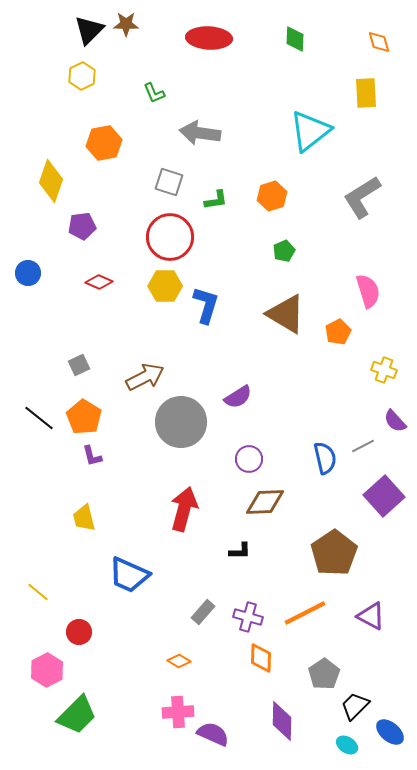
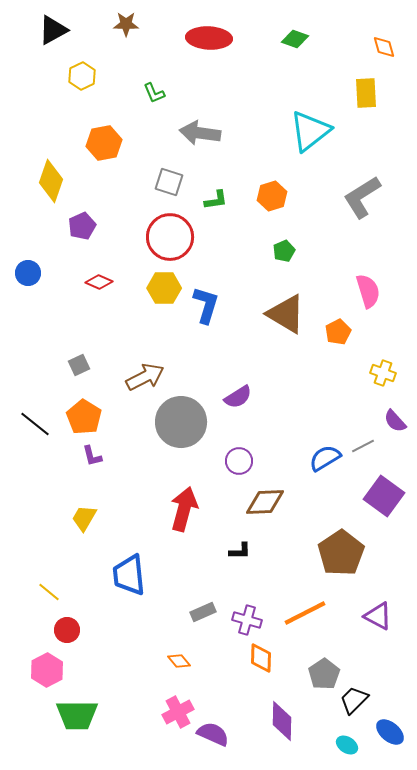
black triangle at (89, 30): moved 36 px left; rotated 16 degrees clockwise
green diamond at (295, 39): rotated 72 degrees counterclockwise
orange diamond at (379, 42): moved 5 px right, 5 px down
purple pentagon at (82, 226): rotated 16 degrees counterclockwise
yellow hexagon at (165, 286): moved 1 px left, 2 px down
yellow cross at (384, 370): moved 1 px left, 3 px down
black line at (39, 418): moved 4 px left, 6 px down
blue semicircle at (325, 458): rotated 108 degrees counterclockwise
purple circle at (249, 459): moved 10 px left, 2 px down
purple square at (384, 496): rotated 12 degrees counterclockwise
yellow trapezoid at (84, 518): rotated 44 degrees clockwise
brown pentagon at (334, 553): moved 7 px right
blue trapezoid at (129, 575): rotated 60 degrees clockwise
yellow line at (38, 592): moved 11 px right
gray rectangle at (203, 612): rotated 25 degrees clockwise
purple triangle at (371, 616): moved 7 px right
purple cross at (248, 617): moved 1 px left, 3 px down
red circle at (79, 632): moved 12 px left, 2 px up
orange diamond at (179, 661): rotated 20 degrees clockwise
black trapezoid at (355, 706): moved 1 px left, 6 px up
pink cross at (178, 712): rotated 24 degrees counterclockwise
green trapezoid at (77, 715): rotated 45 degrees clockwise
